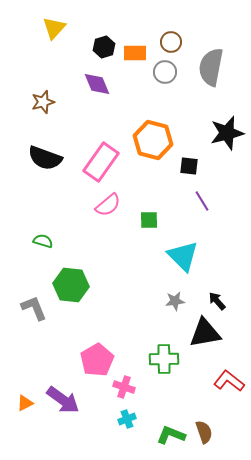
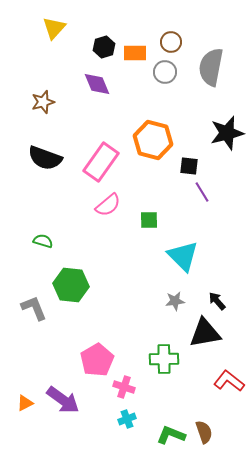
purple line: moved 9 px up
